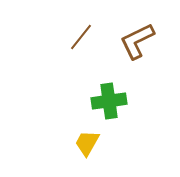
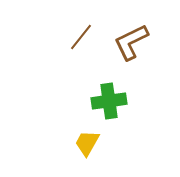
brown L-shape: moved 6 px left, 1 px down
